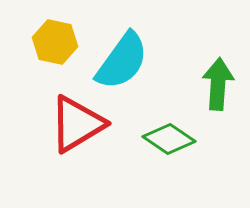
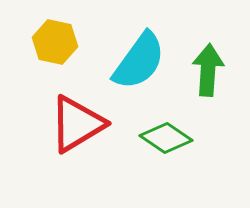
cyan semicircle: moved 17 px right
green arrow: moved 10 px left, 14 px up
green diamond: moved 3 px left, 1 px up
